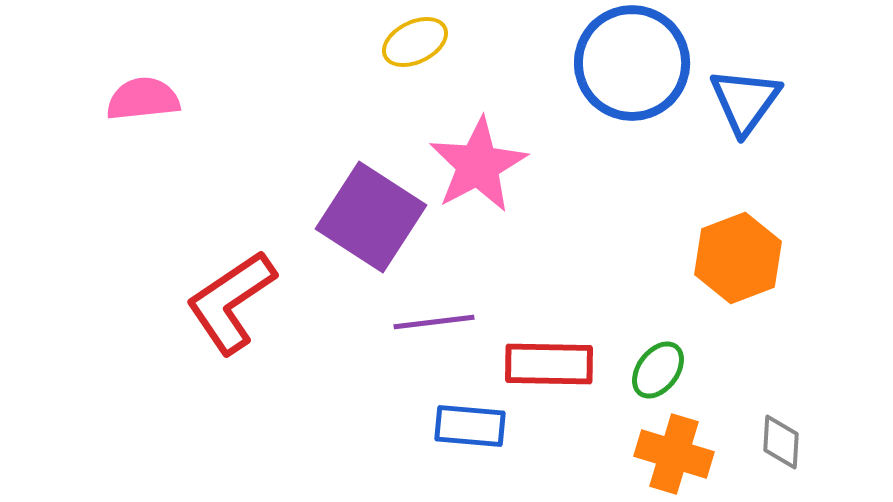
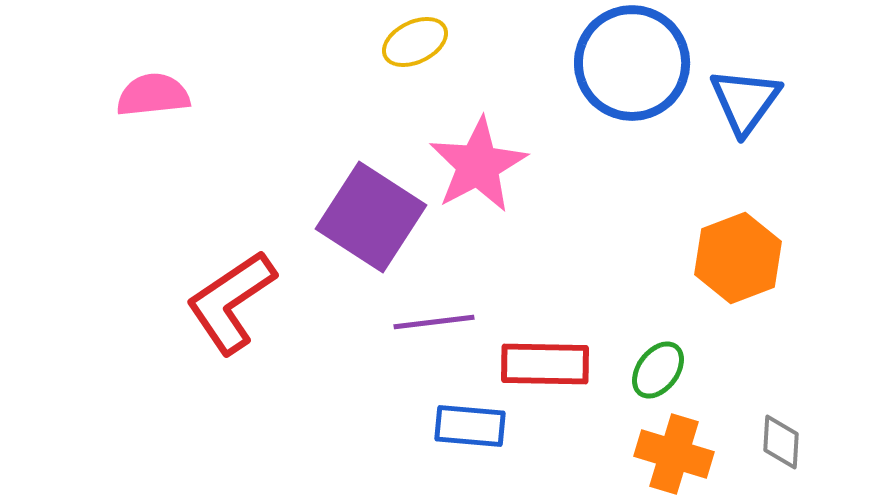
pink semicircle: moved 10 px right, 4 px up
red rectangle: moved 4 px left
